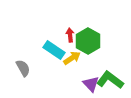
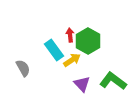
cyan rectangle: rotated 20 degrees clockwise
yellow arrow: moved 2 px down
green L-shape: moved 3 px right, 1 px down
purple triangle: moved 9 px left
